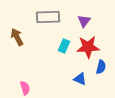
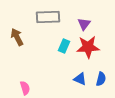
purple triangle: moved 3 px down
blue semicircle: moved 12 px down
